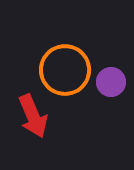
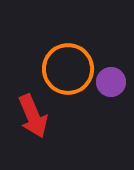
orange circle: moved 3 px right, 1 px up
